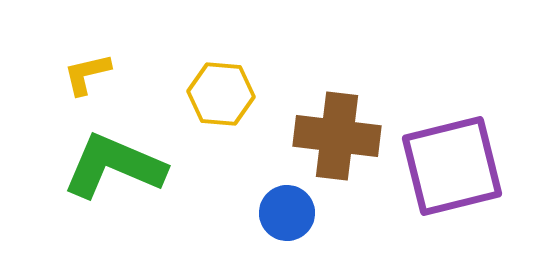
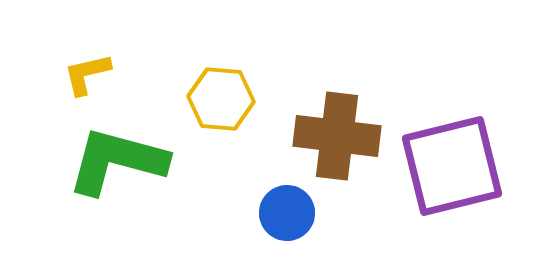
yellow hexagon: moved 5 px down
green L-shape: moved 3 px right, 5 px up; rotated 8 degrees counterclockwise
